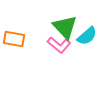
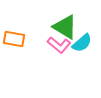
green triangle: rotated 16 degrees counterclockwise
cyan semicircle: moved 5 px left, 7 px down
